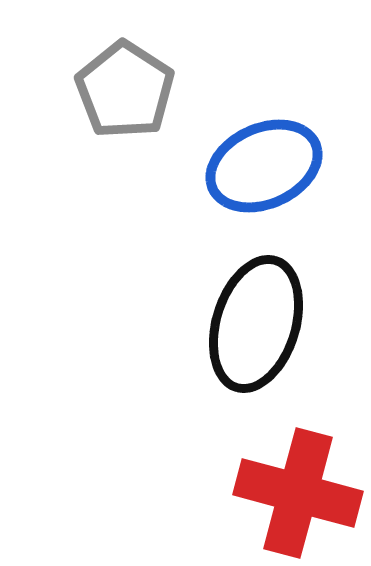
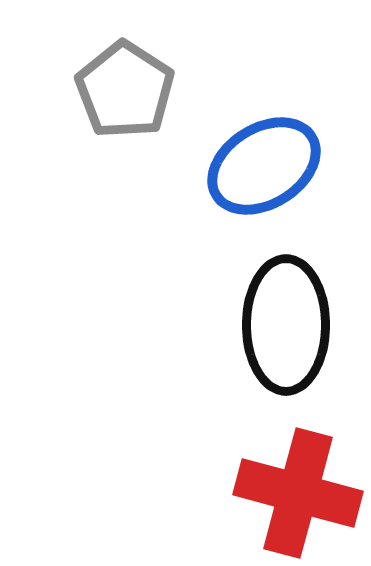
blue ellipse: rotated 8 degrees counterclockwise
black ellipse: moved 30 px right, 1 px down; rotated 17 degrees counterclockwise
